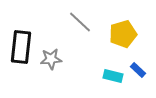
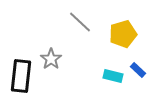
black rectangle: moved 29 px down
gray star: rotated 30 degrees counterclockwise
